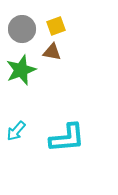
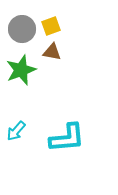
yellow square: moved 5 px left
